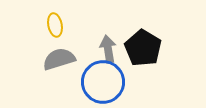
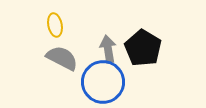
gray semicircle: moved 3 px right, 1 px up; rotated 44 degrees clockwise
